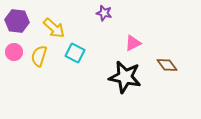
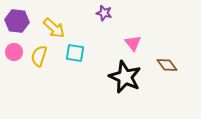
pink triangle: rotated 42 degrees counterclockwise
cyan square: rotated 18 degrees counterclockwise
black star: rotated 12 degrees clockwise
